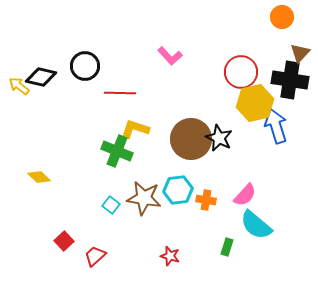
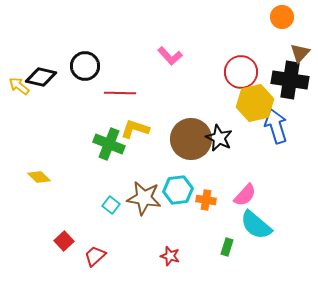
green cross: moved 8 px left, 7 px up
